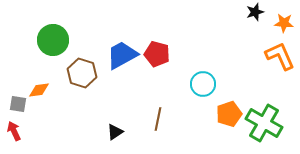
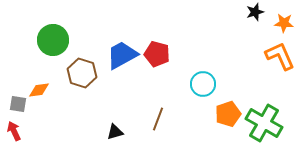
orange pentagon: moved 1 px left
brown line: rotated 10 degrees clockwise
black triangle: rotated 18 degrees clockwise
